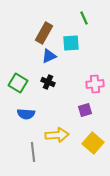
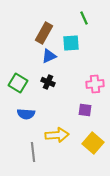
purple square: rotated 24 degrees clockwise
